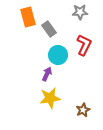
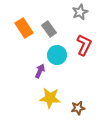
gray star: rotated 21 degrees counterclockwise
orange rectangle: moved 4 px left, 11 px down; rotated 18 degrees counterclockwise
cyan circle: moved 1 px left
purple arrow: moved 7 px left, 3 px up
yellow star: rotated 15 degrees clockwise
brown star: moved 5 px left, 2 px up; rotated 16 degrees clockwise
